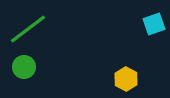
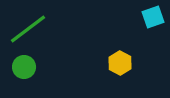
cyan square: moved 1 px left, 7 px up
yellow hexagon: moved 6 px left, 16 px up
